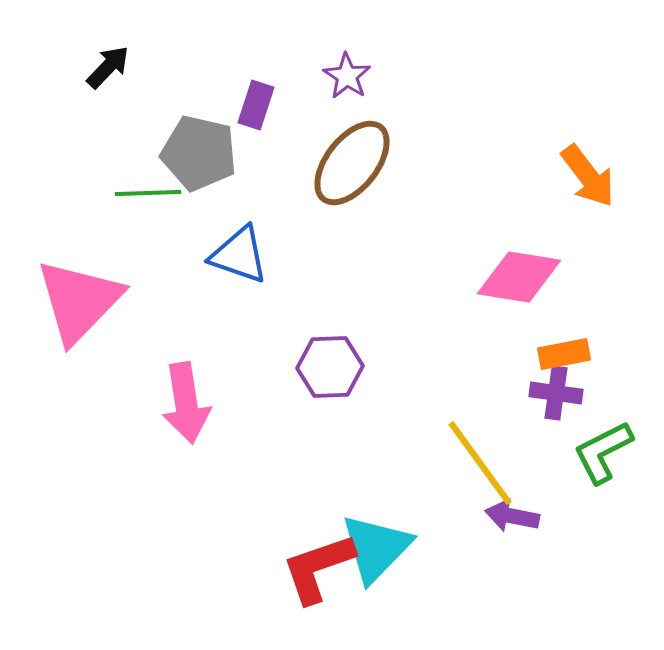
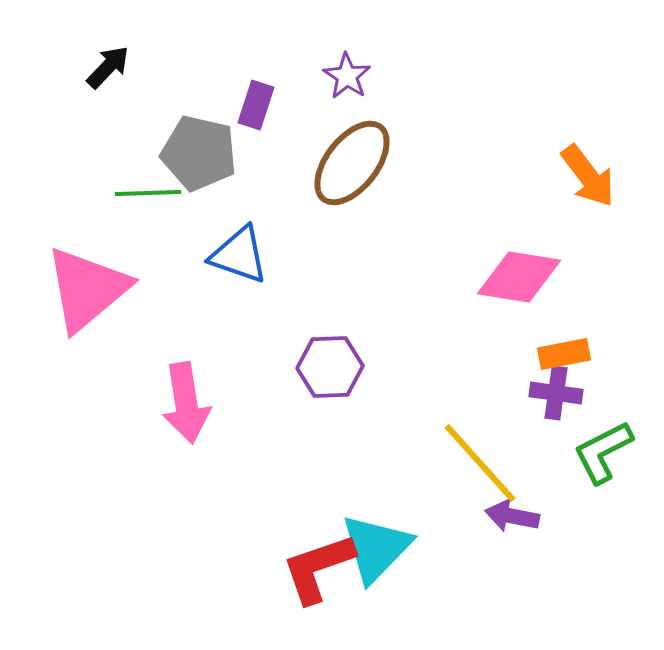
pink triangle: moved 8 px right, 12 px up; rotated 6 degrees clockwise
yellow line: rotated 6 degrees counterclockwise
